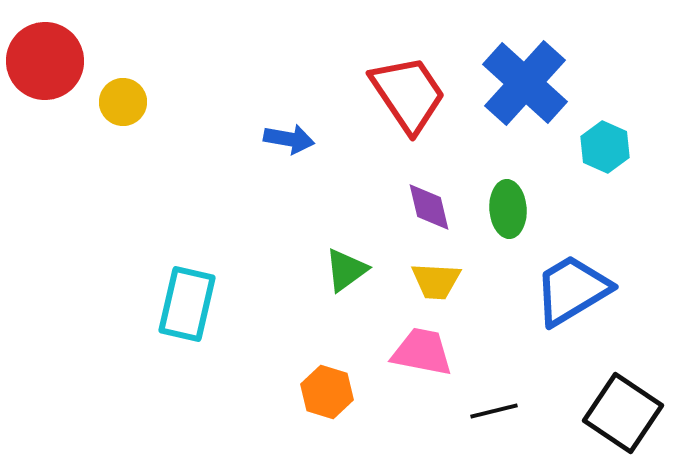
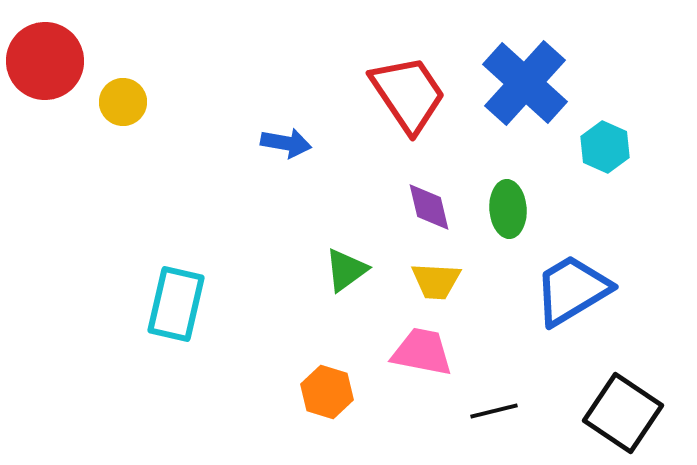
blue arrow: moved 3 px left, 4 px down
cyan rectangle: moved 11 px left
